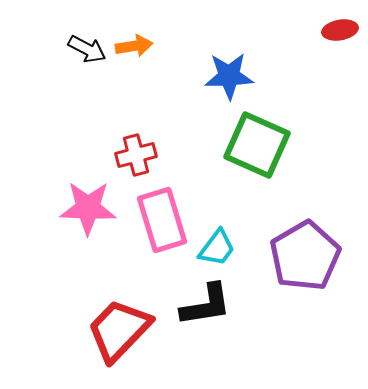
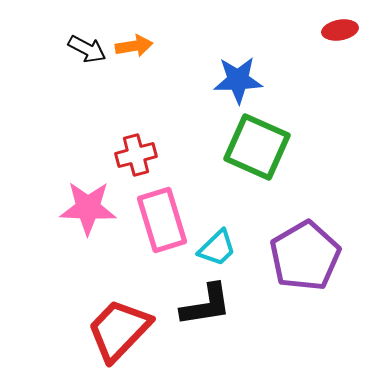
blue star: moved 9 px right, 4 px down
green square: moved 2 px down
cyan trapezoid: rotated 9 degrees clockwise
